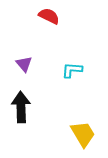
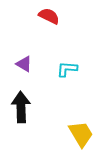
purple triangle: rotated 18 degrees counterclockwise
cyan L-shape: moved 5 px left, 1 px up
yellow trapezoid: moved 2 px left
